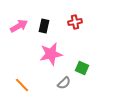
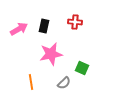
red cross: rotated 16 degrees clockwise
pink arrow: moved 3 px down
orange line: moved 9 px right, 3 px up; rotated 35 degrees clockwise
